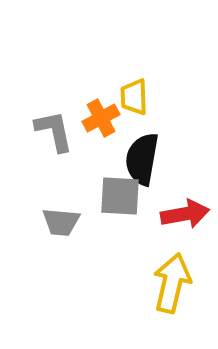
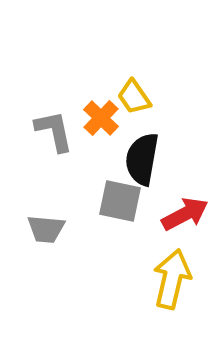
yellow trapezoid: rotated 33 degrees counterclockwise
orange cross: rotated 18 degrees counterclockwise
gray square: moved 5 px down; rotated 9 degrees clockwise
red arrow: rotated 18 degrees counterclockwise
gray trapezoid: moved 15 px left, 7 px down
yellow arrow: moved 4 px up
